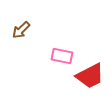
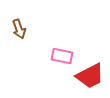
brown arrow: moved 2 px left, 1 px up; rotated 66 degrees counterclockwise
